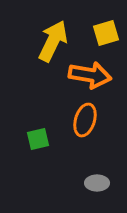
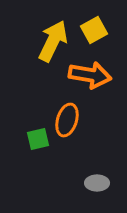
yellow square: moved 12 px left, 3 px up; rotated 12 degrees counterclockwise
orange ellipse: moved 18 px left
